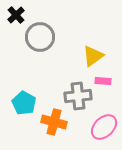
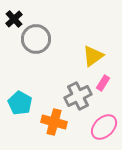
black cross: moved 2 px left, 4 px down
gray circle: moved 4 px left, 2 px down
pink rectangle: moved 2 px down; rotated 63 degrees counterclockwise
gray cross: rotated 20 degrees counterclockwise
cyan pentagon: moved 4 px left
